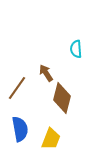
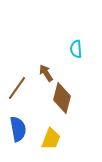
blue semicircle: moved 2 px left
